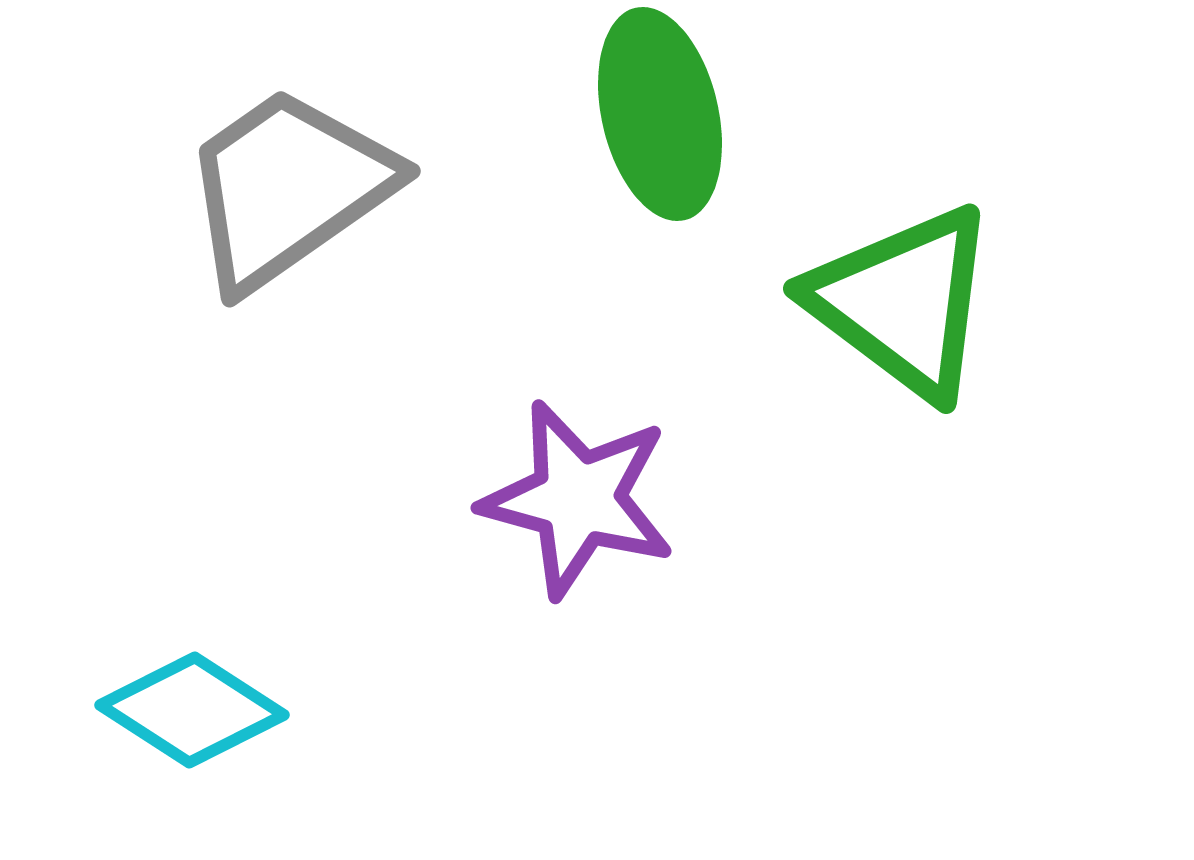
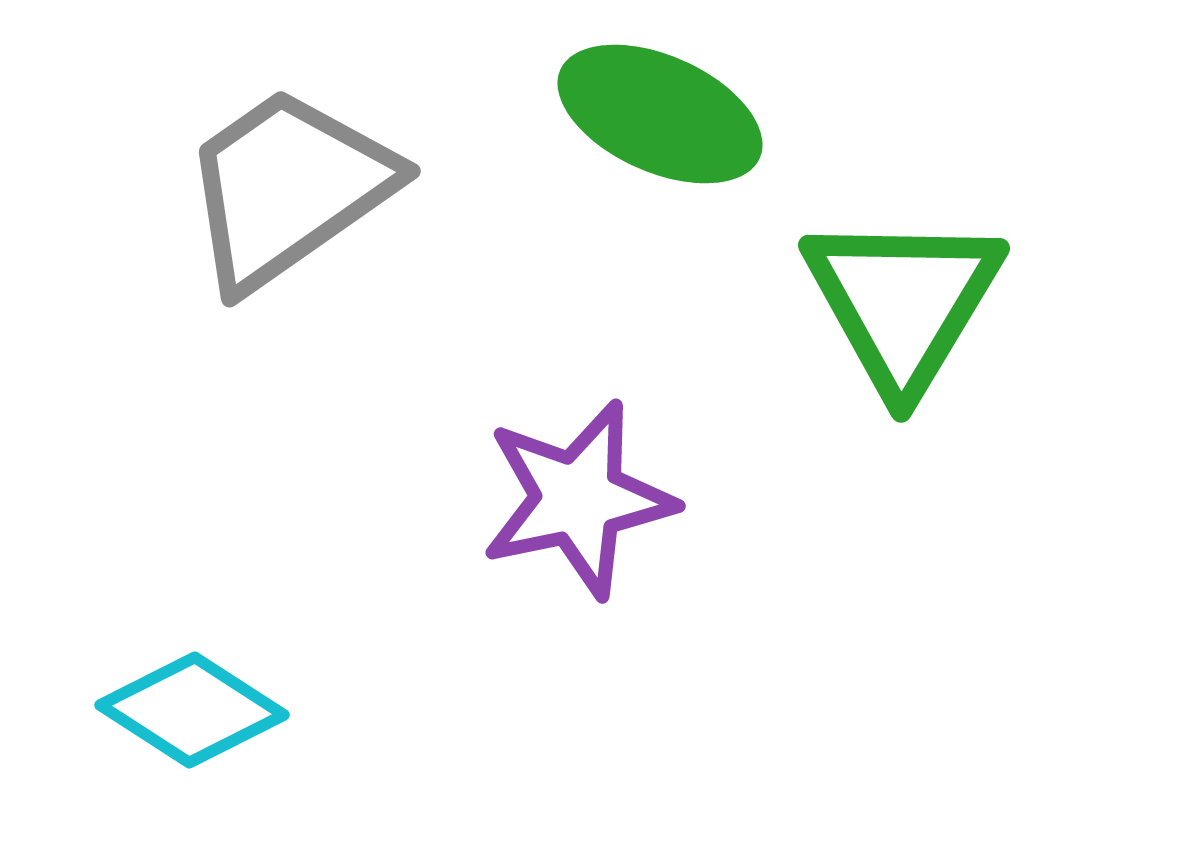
green ellipse: rotated 53 degrees counterclockwise
green triangle: rotated 24 degrees clockwise
purple star: rotated 27 degrees counterclockwise
